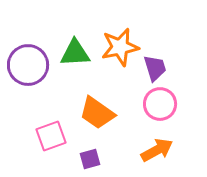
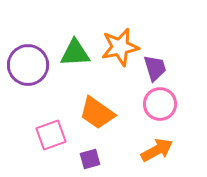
pink square: moved 1 px up
